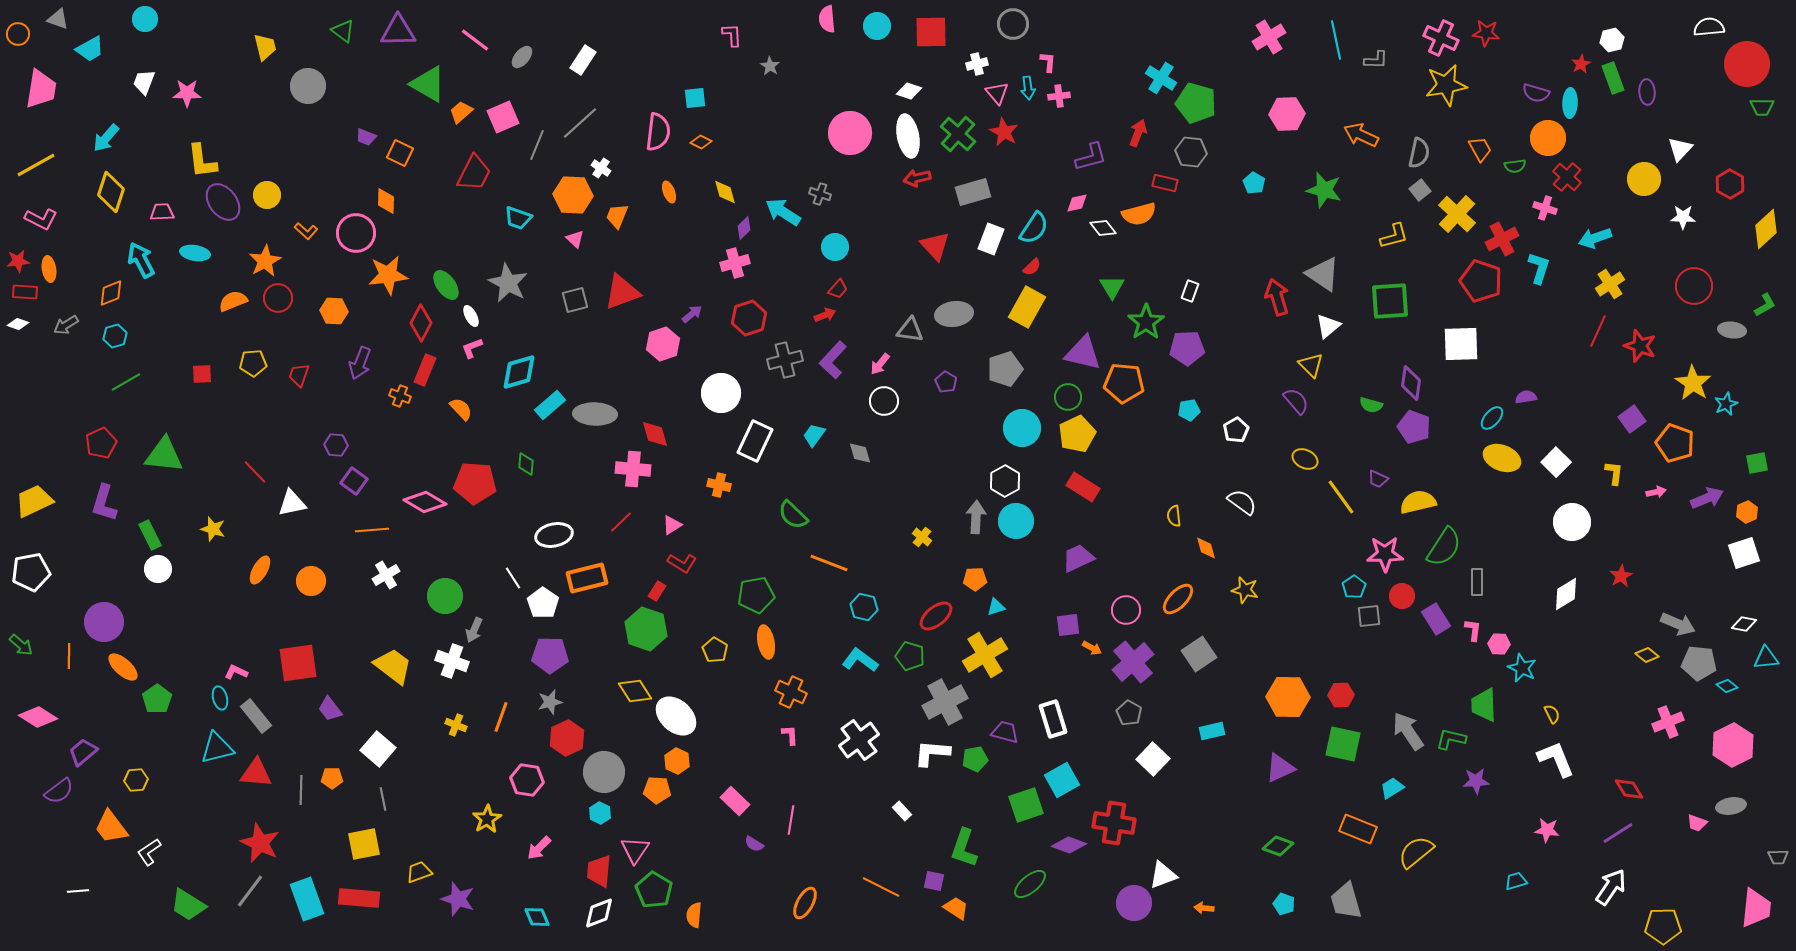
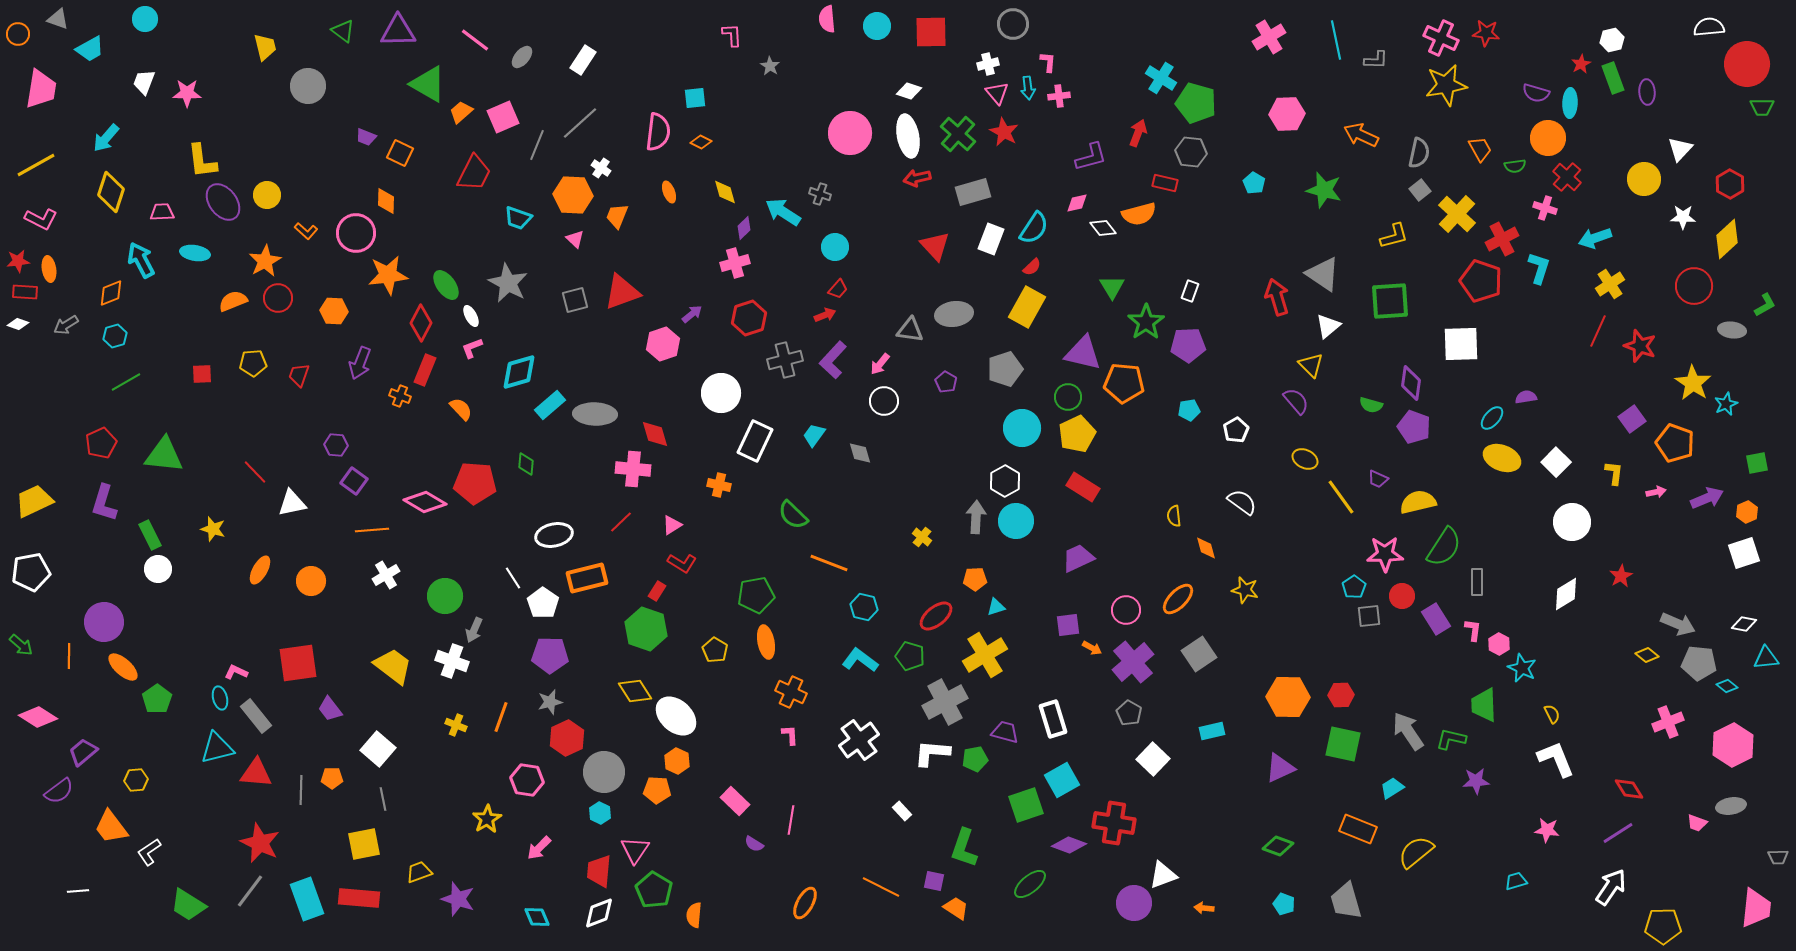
white cross at (977, 64): moved 11 px right
yellow diamond at (1766, 229): moved 39 px left, 10 px down
purple pentagon at (1187, 348): moved 1 px right, 3 px up
pink hexagon at (1499, 644): rotated 25 degrees clockwise
